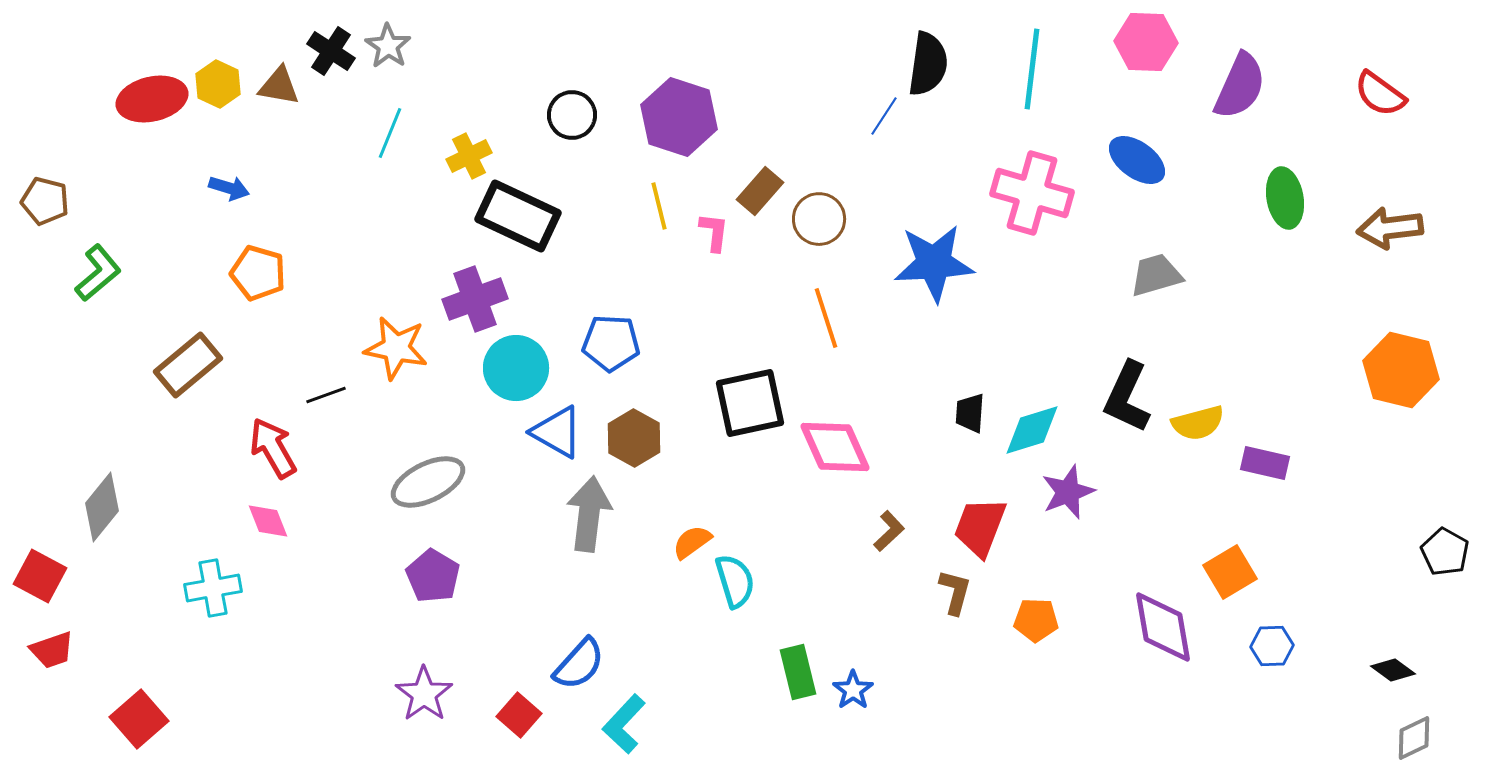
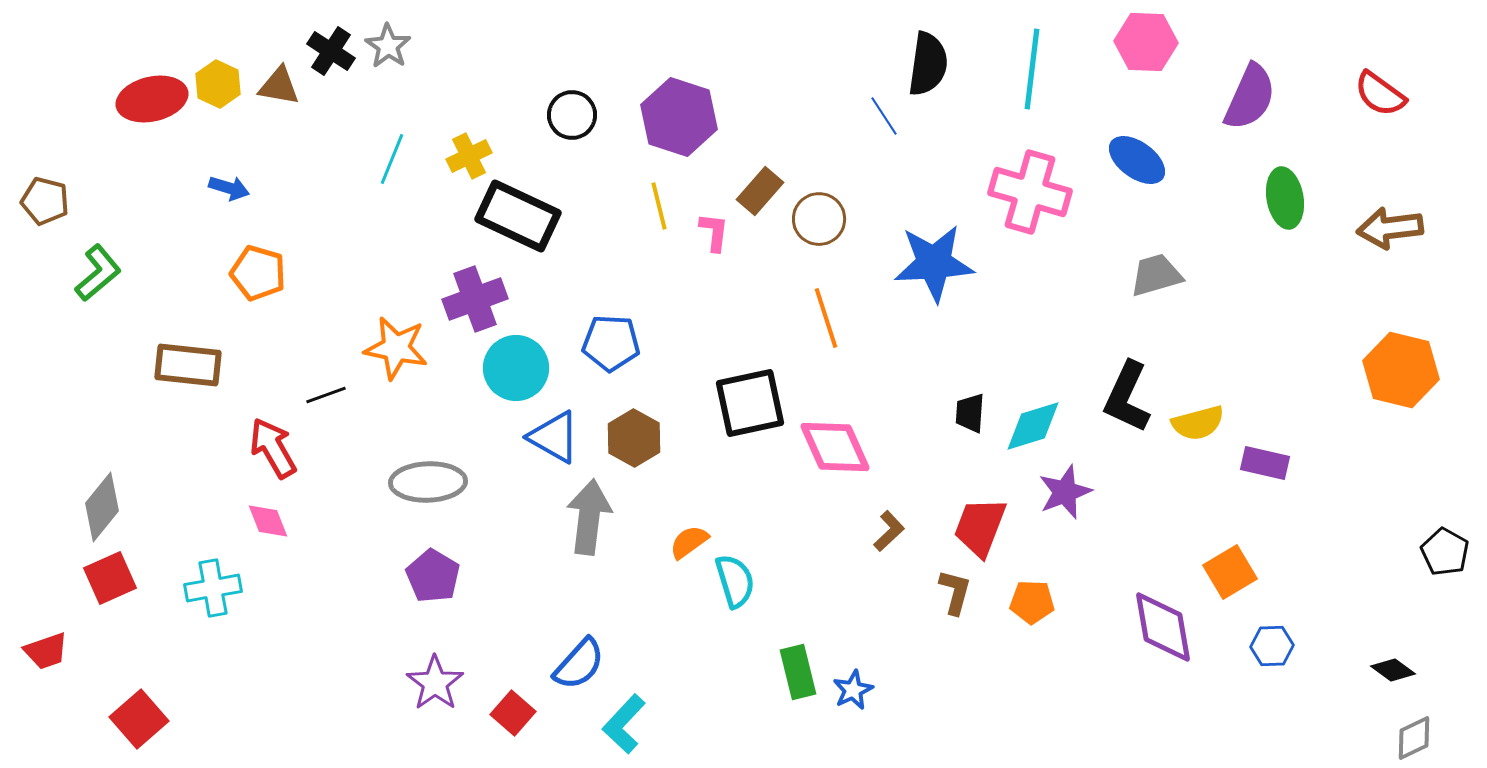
purple semicircle at (1240, 86): moved 10 px right, 11 px down
blue line at (884, 116): rotated 66 degrees counterclockwise
cyan line at (390, 133): moved 2 px right, 26 px down
pink cross at (1032, 193): moved 2 px left, 1 px up
brown rectangle at (188, 365): rotated 46 degrees clockwise
cyan diamond at (1032, 430): moved 1 px right, 4 px up
blue triangle at (557, 432): moved 3 px left, 5 px down
gray ellipse at (428, 482): rotated 24 degrees clockwise
purple star at (1068, 492): moved 3 px left
gray arrow at (589, 514): moved 3 px down
orange semicircle at (692, 542): moved 3 px left
red square at (40, 576): moved 70 px right, 2 px down; rotated 38 degrees clockwise
orange pentagon at (1036, 620): moved 4 px left, 18 px up
red trapezoid at (52, 650): moved 6 px left, 1 px down
blue star at (853, 690): rotated 9 degrees clockwise
purple star at (424, 694): moved 11 px right, 11 px up
red square at (519, 715): moved 6 px left, 2 px up
